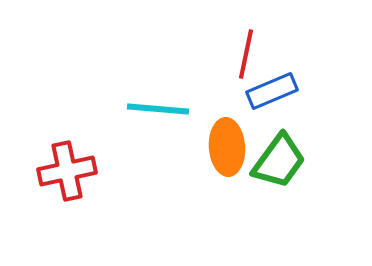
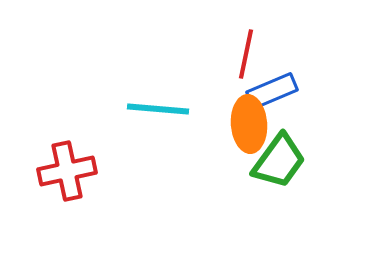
orange ellipse: moved 22 px right, 23 px up
